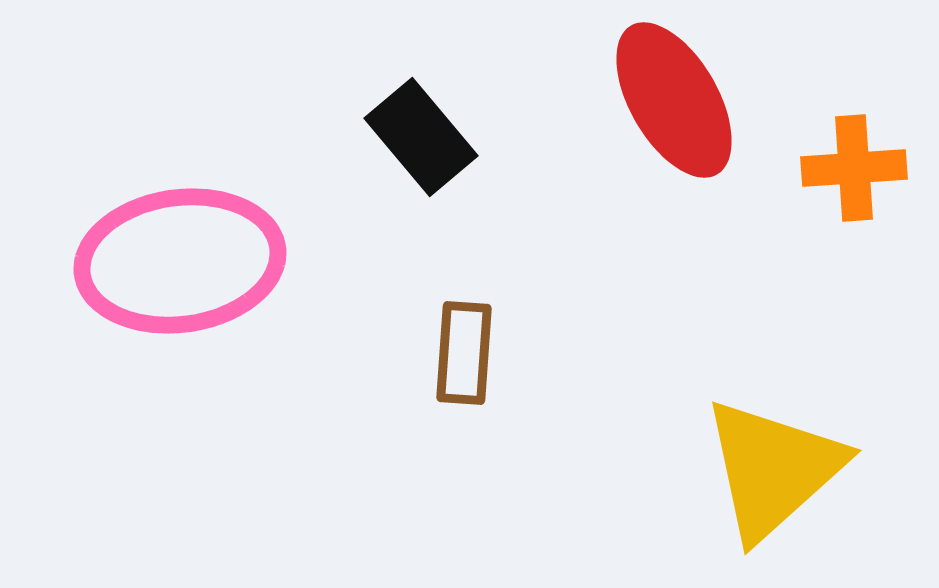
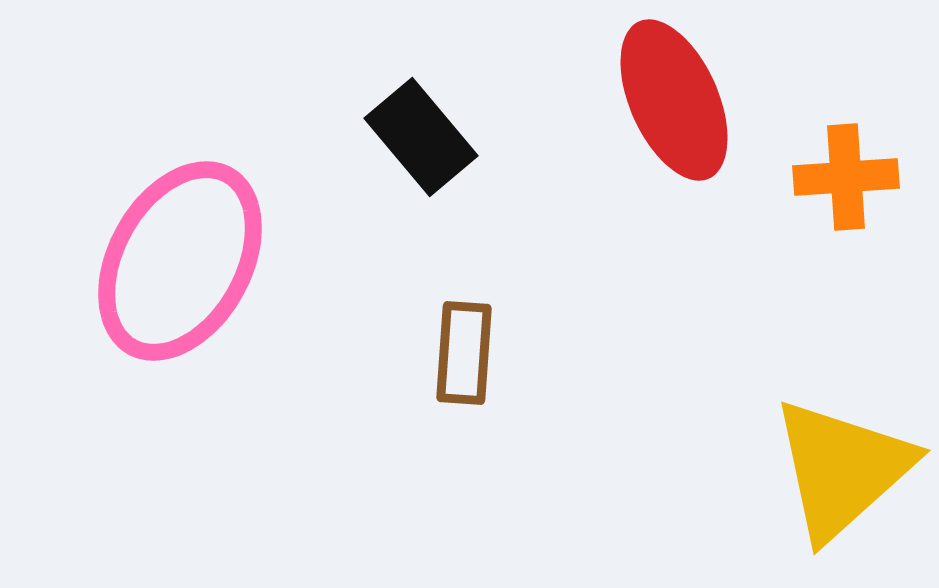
red ellipse: rotated 6 degrees clockwise
orange cross: moved 8 px left, 9 px down
pink ellipse: rotated 53 degrees counterclockwise
yellow triangle: moved 69 px right
